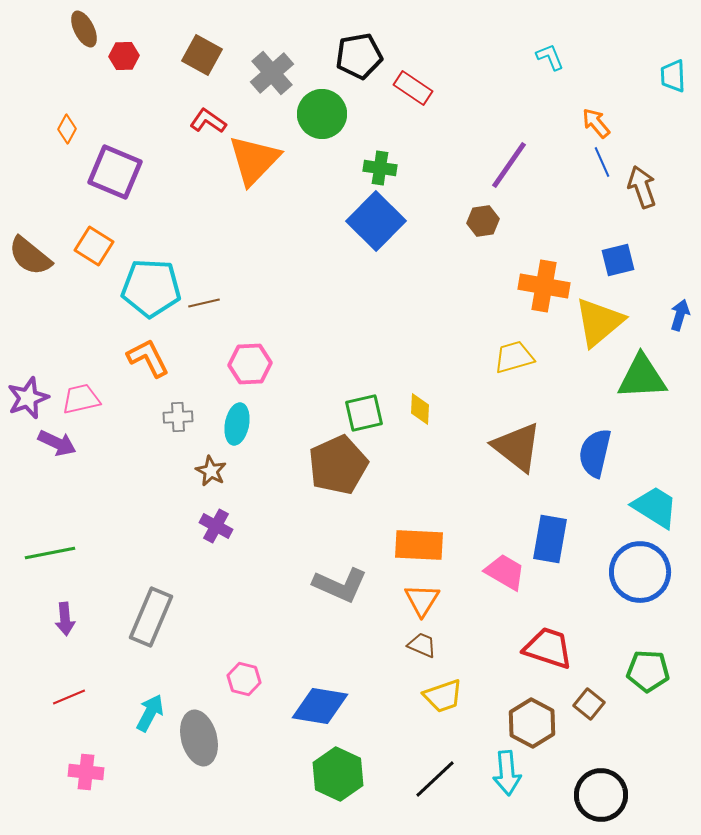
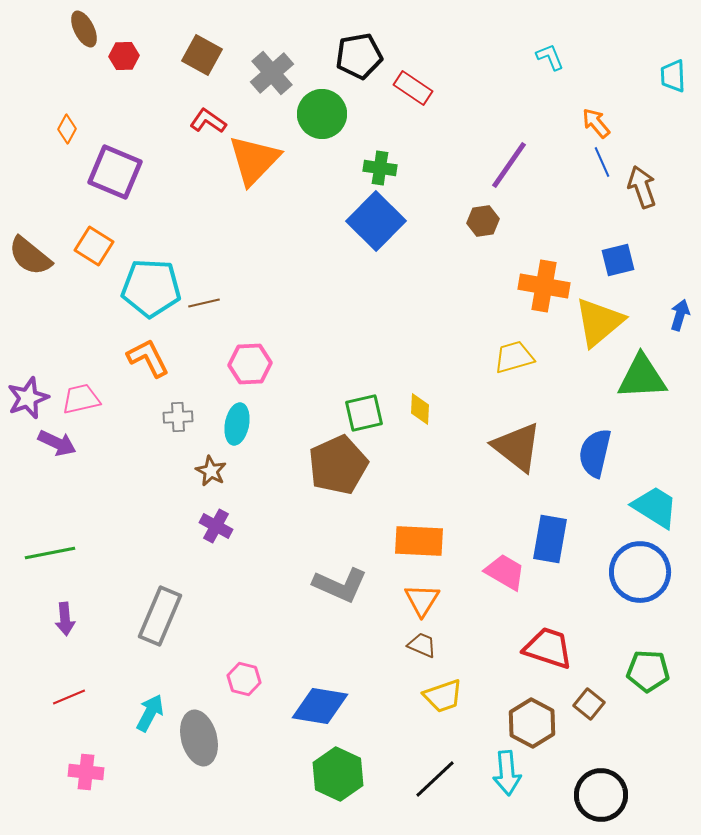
orange rectangle at (419, 545): moved 4 px up
gray rectangle at (151, 617): moved 9 px right, 1 px up
